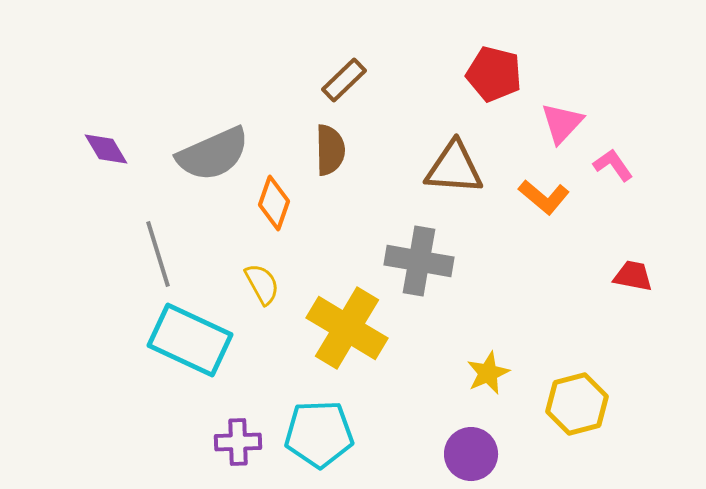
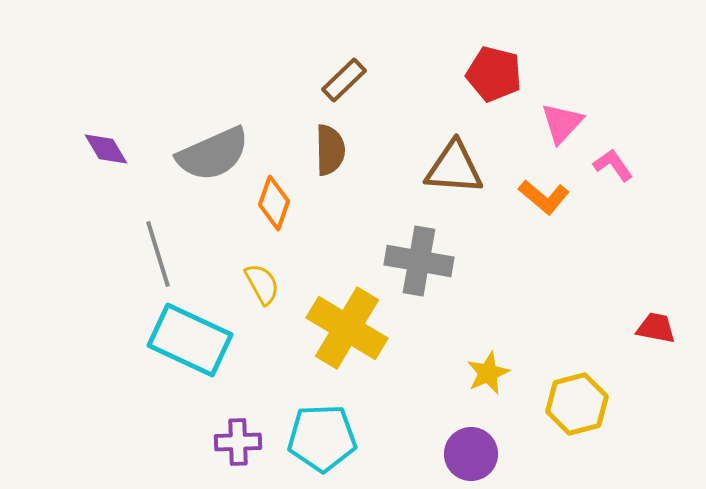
red trapezoid: moved 23 px right, 52 px down
cyan pentagon: moved 3 px right, 4 px down
